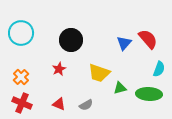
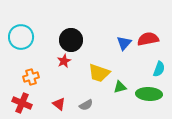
cyan circle: moved 4 px down
red semicircle: rotated 60 degrees counterclockwise
red star: moved 5 px right, 8 px up
orange cross: moved 10 px right; rotated 28 degrees clockwise
green triangle: moved 1 px up
red triangle: rotated 16 degrees clockwise
